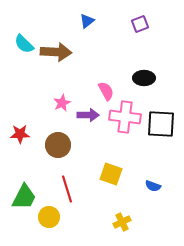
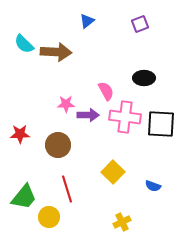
pink star: moved 4 px right, 1 px down; rotated 24 degrees clockwise
yellow square: moved 2 px right, 2 px up; rotated 25 degrees clockwise
green trapezoid: rotated 12 degrees clockwise
